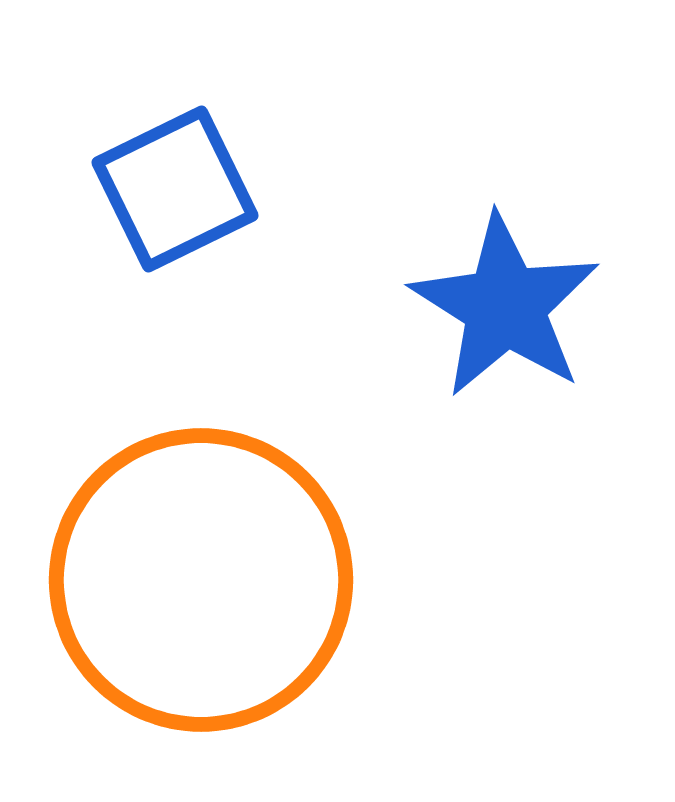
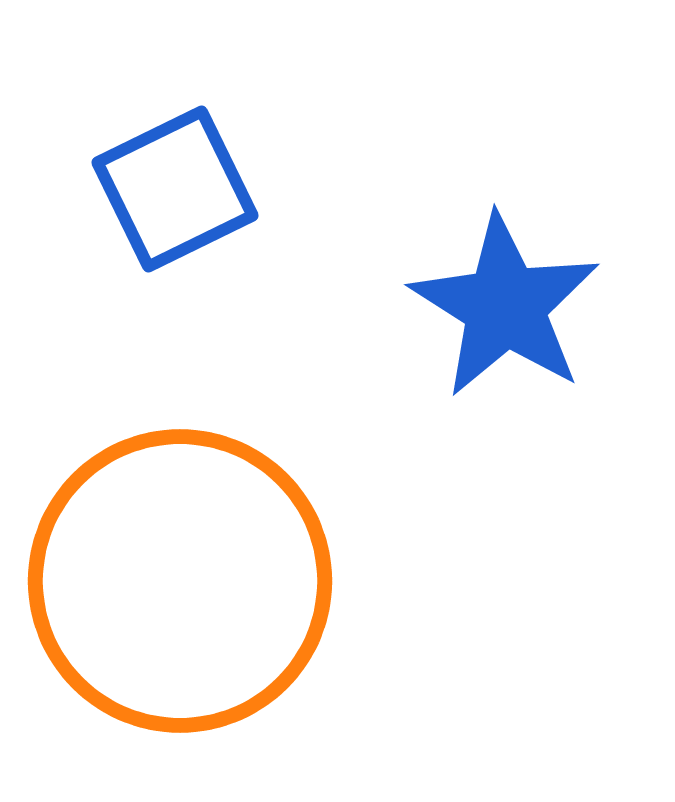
orange circle: moved 21 px left, 1 px down
